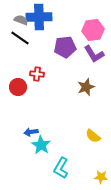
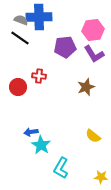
red cross: moved 2 px right, 2 px down
